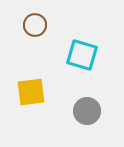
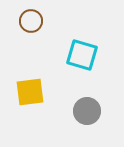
brown circle: moved 4 px left, 4 px up
yellow square: moved 1 px left
